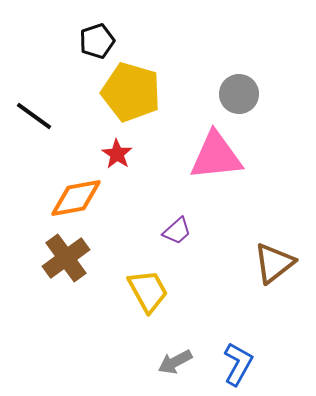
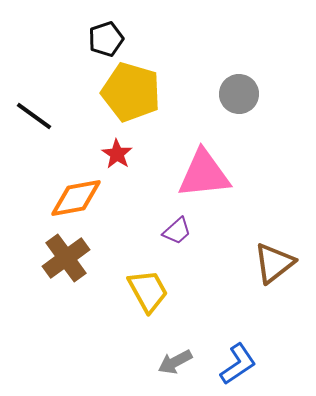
black pentagon: moved 9 px right, 2 px up
pink triangle: moved 12 px left, 18 px down
blue L-shape: rotated 27 degrees clockwise
